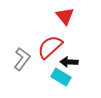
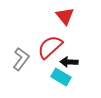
gray L-shape: moved 1 px left
